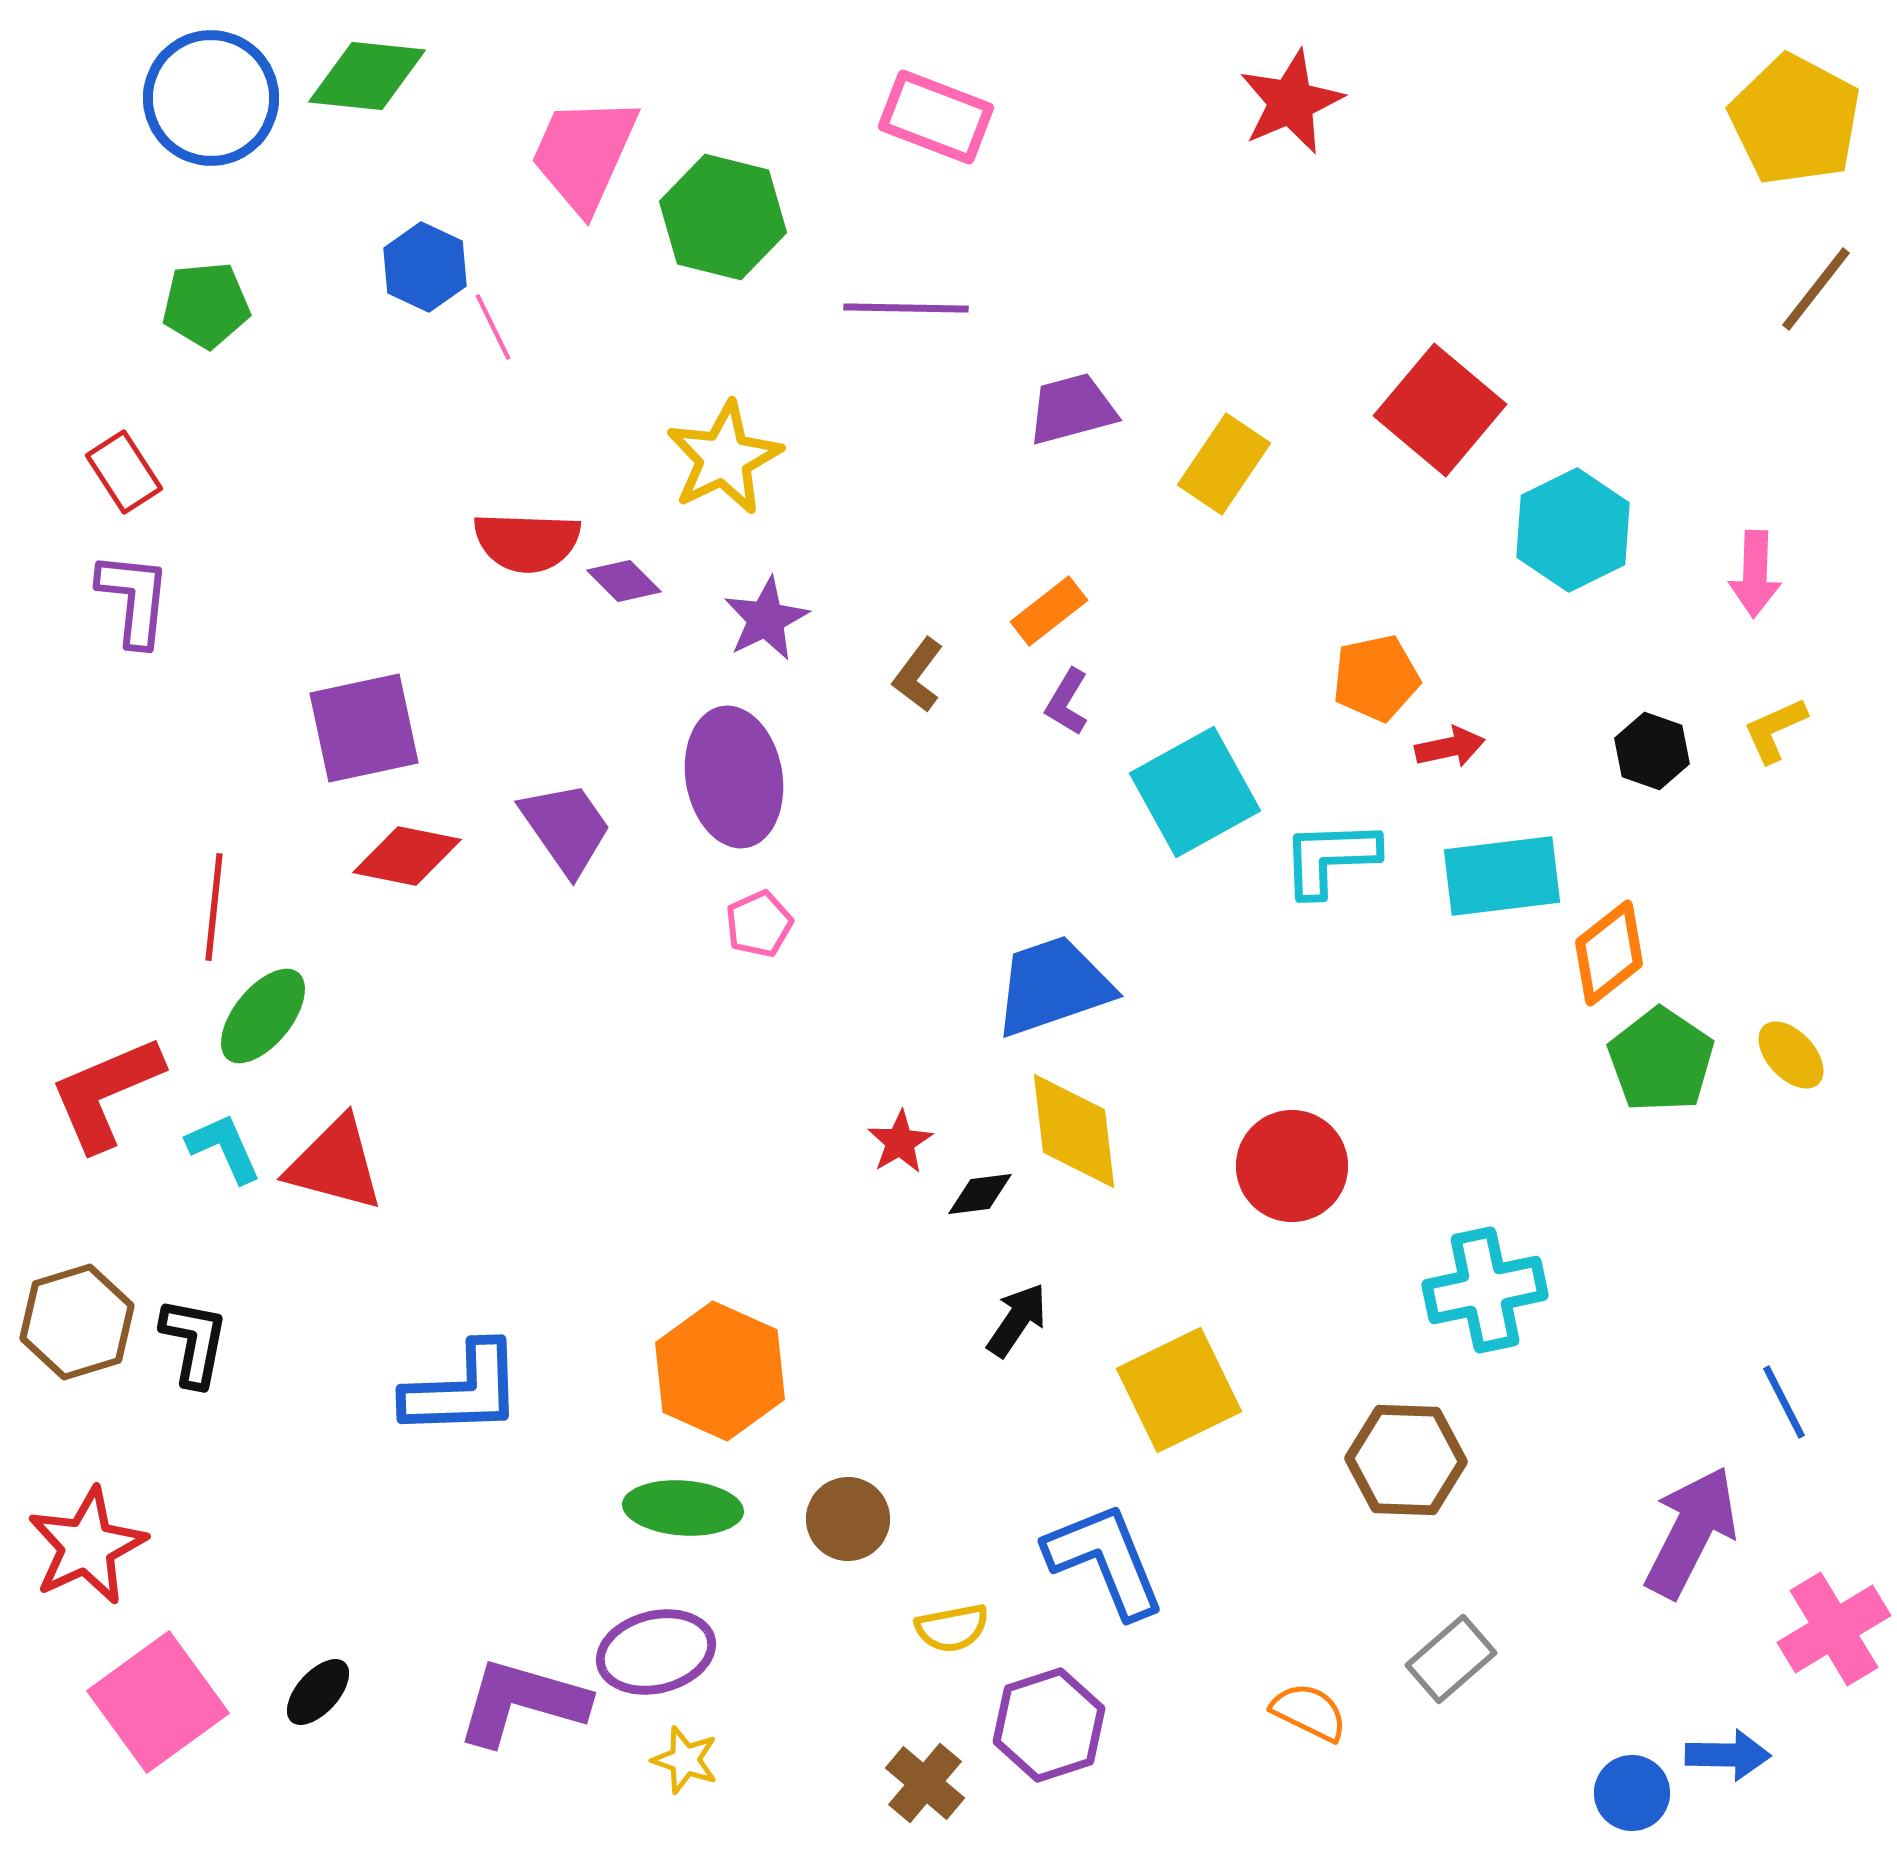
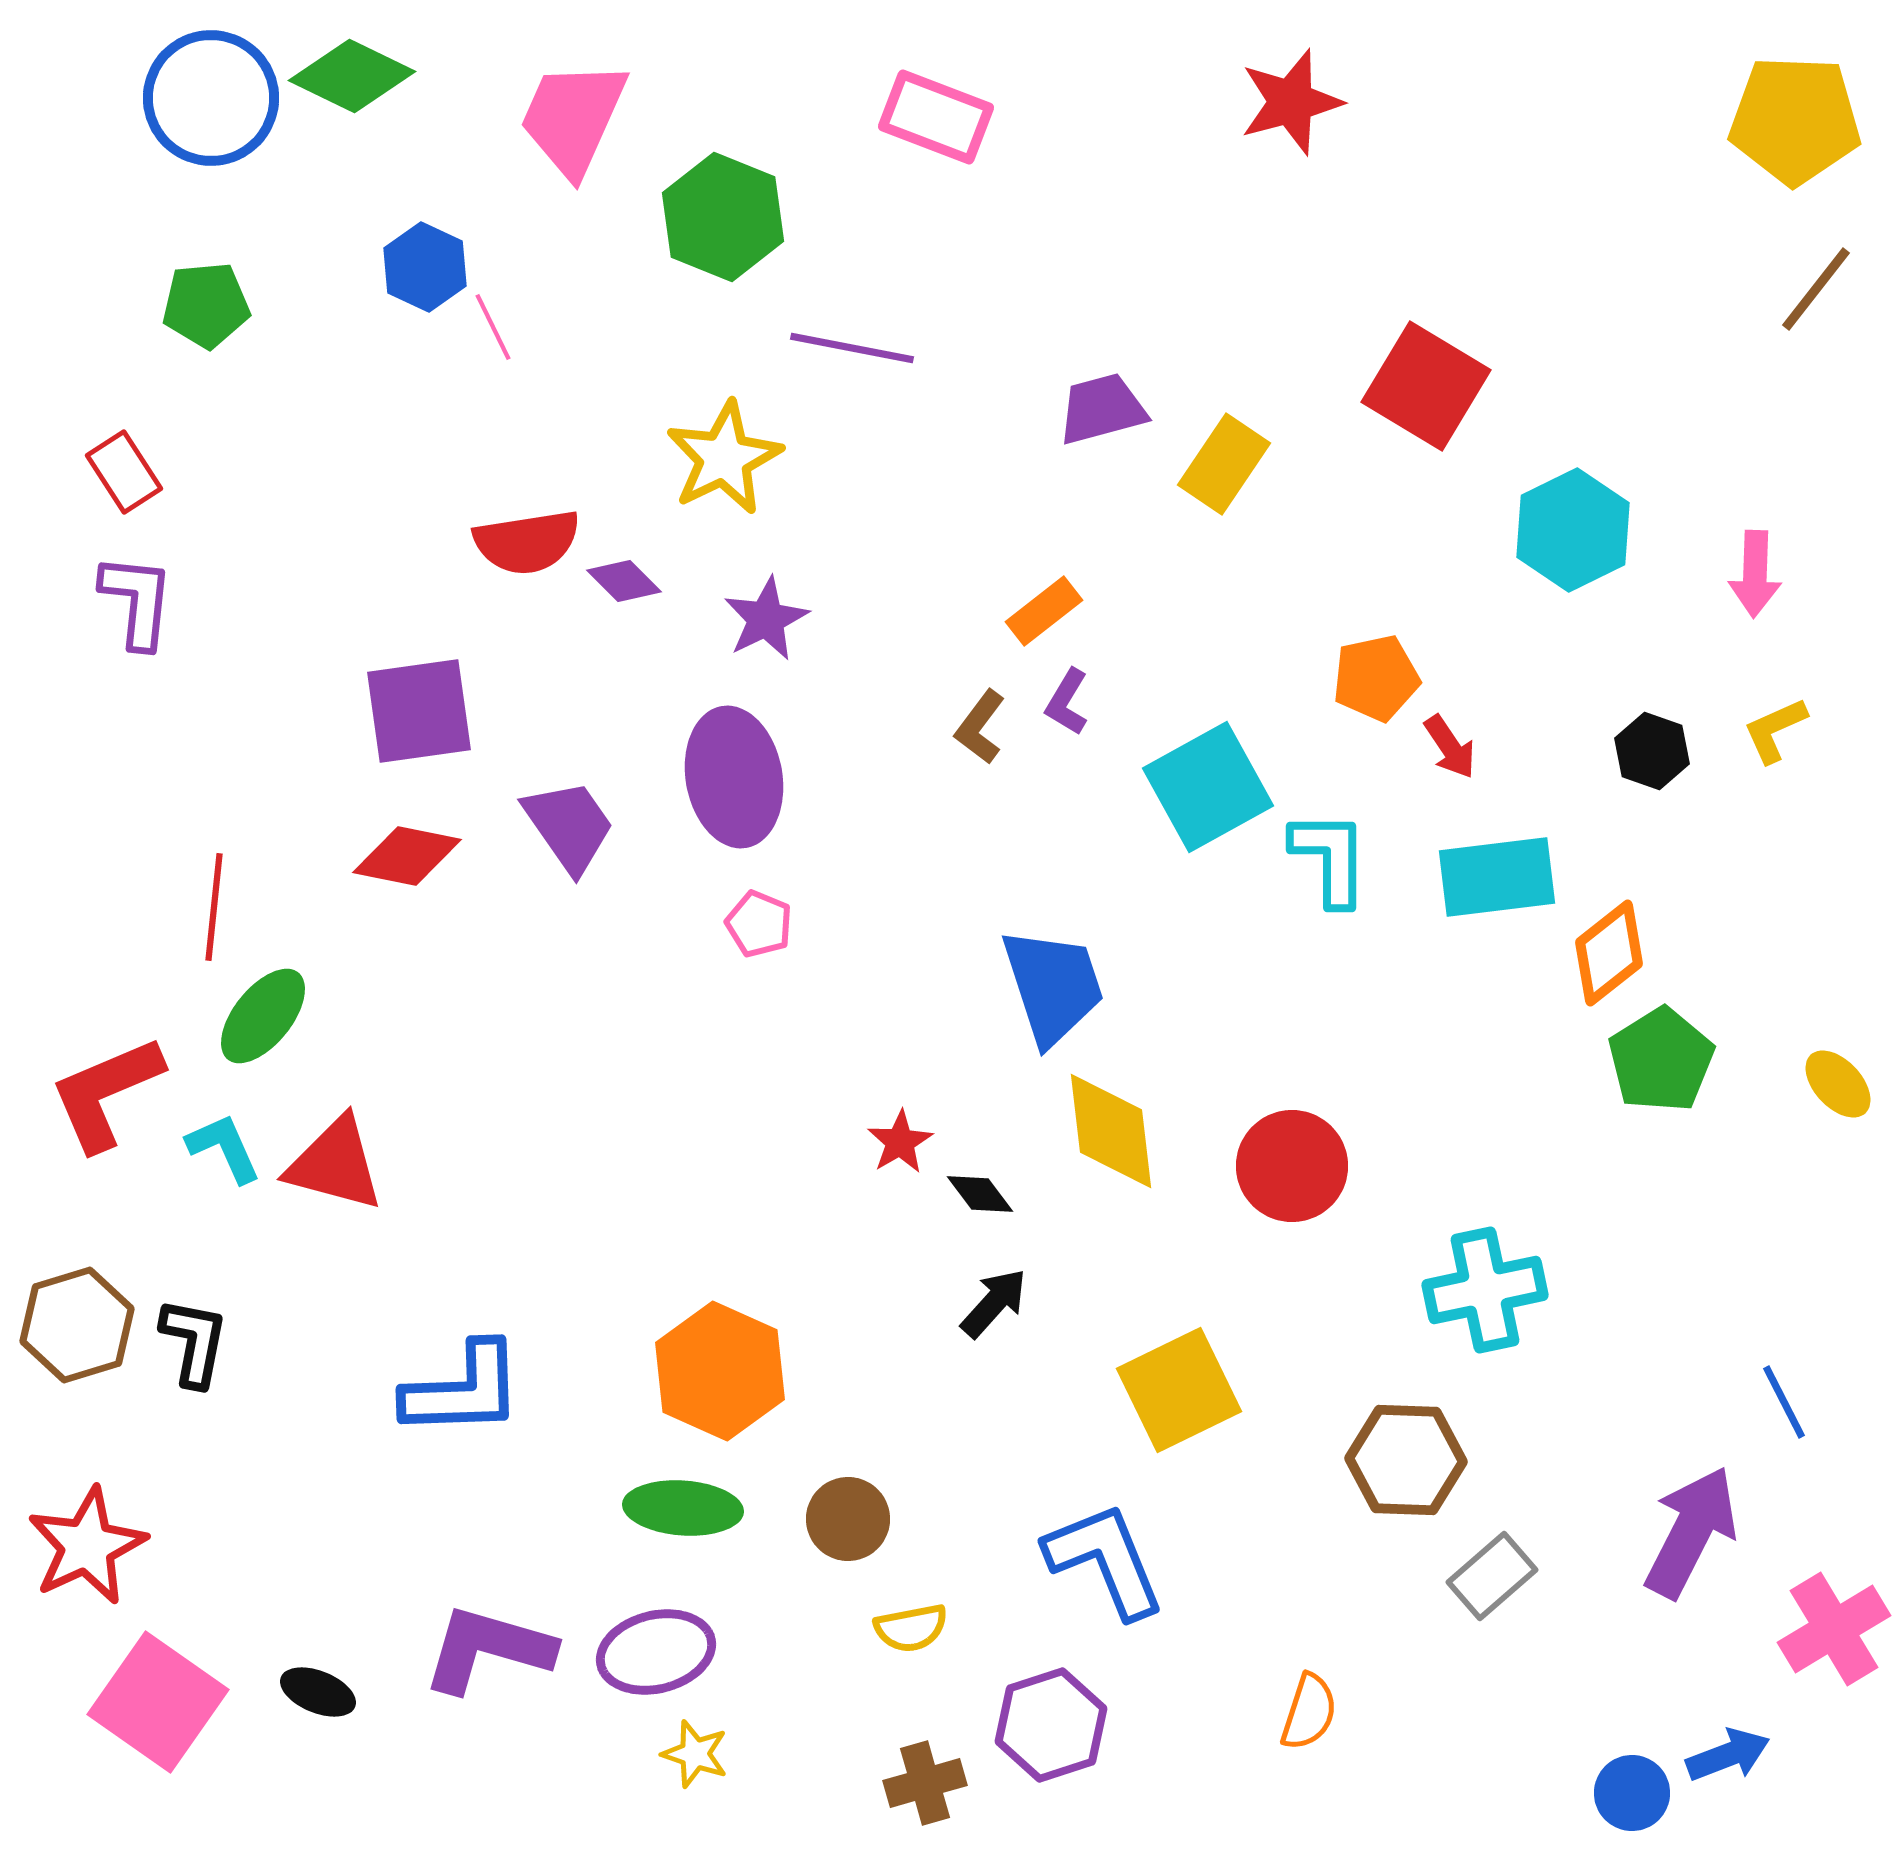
green diamond at (367, 76): moved 15 px left; rotated 20 degrees clockwise
red star at (1291, 102): rotated 8 degrees clockwise
yellow pentagon at (1795, 120): rotated 26 degrees counterclockwise
pink trapezoid at (584, 154): moved 11 px left, 36 px up
green hexagon at (723, 217): rotated 8 degrees clockwise
purple line at (906, 308): moved 54 px left, 40 px down; rotated 10 degrees clockwise
purple trapezoid at (1072, 409): moved 30 px right
red square at (1440, 410): moved 14 px left, 24 px up; rotated 9 degrees counterclockwise
red semicircle at (527, 542): rotated 11 degrees counterclockwise
purple L-shape at (134, 599): moved 3 px right, 2 px down
orange rectangle at (1049, 611): moved 5 px left
brown L-shape at (918, 675): moved 62 px right, 52 px down
purple square at (364, 728): moved 55 px right, 17 px up; rotated 4 degrees clockwise
red arrow at (1450, 747): rotated 68 degrees clockwise
cyan square at (1195, 792): moved 13 px right, 5 px up
purple trapezoid at (566, 828): moved 3 px right, 2 px up
cyan L-shape at (1330, 858): rotated 92 degrees clockwise
cyan rectangle at (1502, 876): moved 5 px left, 1 px down
pink pentagon at (759, 924): rotated 26 degrees counterclockwise
blue trapezoid at (1053, 986): rotated 91 degrees clockwise
yellow ellipse at (1791, 1055): moved 47 px right, 29 px down
green pentagon at (1661, 1060): rotated 6 degrees clockwise
yellow diamond at (1074, 1131): moved 37 px right
black diamond at (980, 1194): rotated 60 degrees clockwise
black arrow at (1017, 1320): moved 23 px left, 17 px up; rotated 8 degrees clockwise
brown hexagon at (77, 1322): moved 3 px down
yellow semicircle at (952, 1628): moved 41 px left
gray rectangle at (1451, 1659): moved 41 px right, 83 px up
black ellipse at (318, 1692): rotated 70 degrees clockwise
pink square at (158, 1702): rotated 19 degrees counterclockwise
purple L-shape at (522, 1702): moved 34 px left, 53 px up
orange semicircle at (1309, 1712): rotated 82 degrees clockwise
purple hexagon at (1049, 1725): moved 2 px right
blue arrow at (1728, 1755): rotated 22 degrees counterclockwise
yellow star at (685, 1760): moved 10 px right, 6 px up
brown cross at (925, 1783): rotated 34 degrees clockwise
